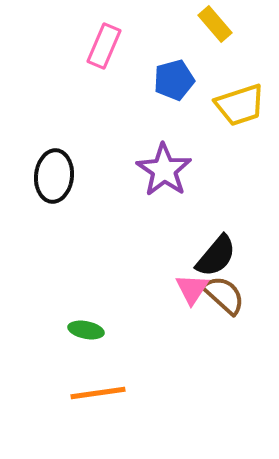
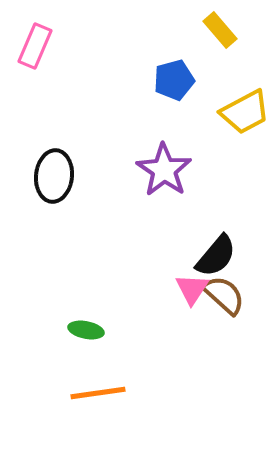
yellow rectangle: moved 5 px right, 6 px down
pink rectangle: moved 69 px left
yellow trapezoid: moved 5 px right, 7 px down; rotated 10 degrees counterclockwise
